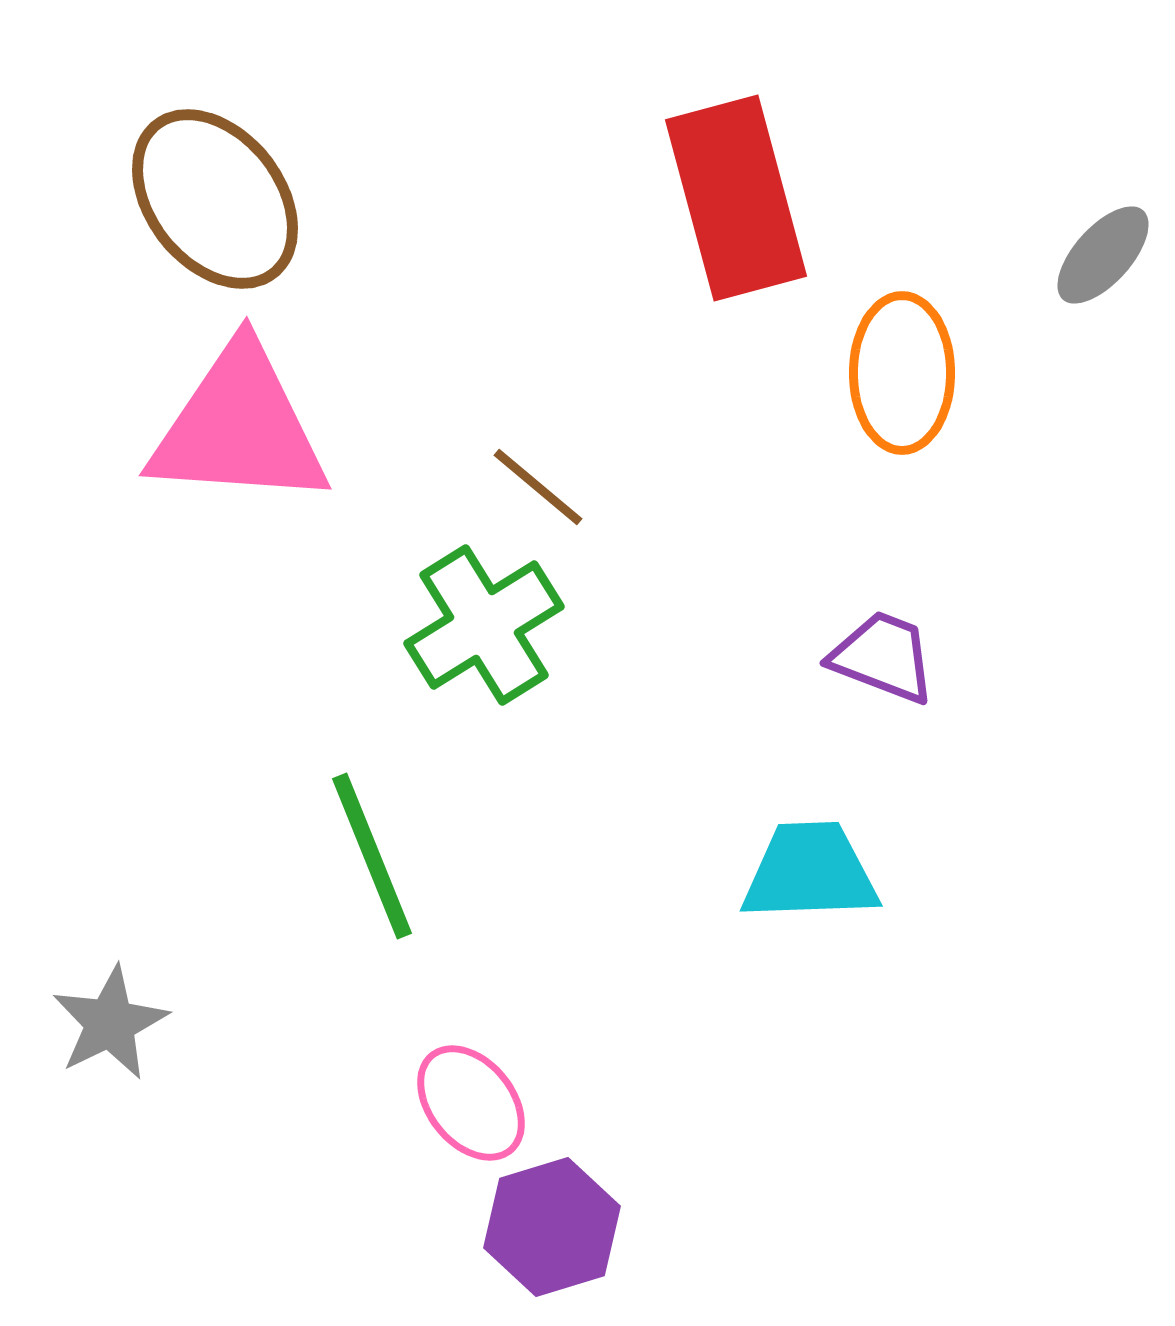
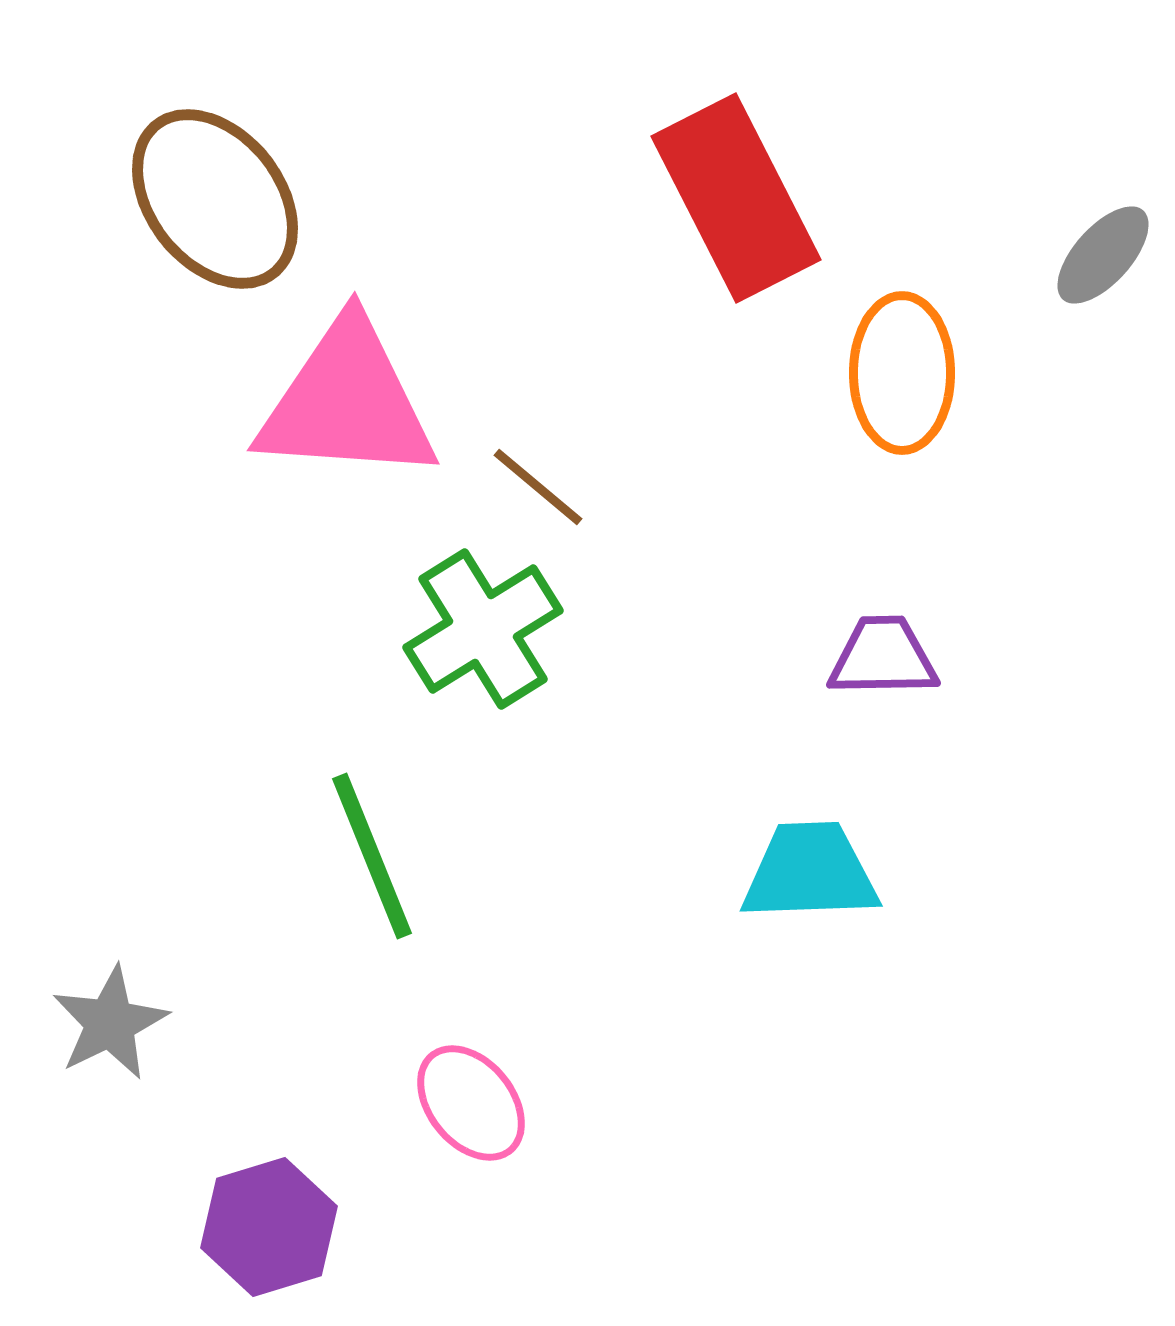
red rectangle: rotated 12 degrees counterclockwise
pink triangle: moved 108 px right, 25 px up
green cross: moved 1 px left, 4 px down
purple trapezoid: rotated 22 degrees counterclockwise
purple hexagon: moved 283 px left
